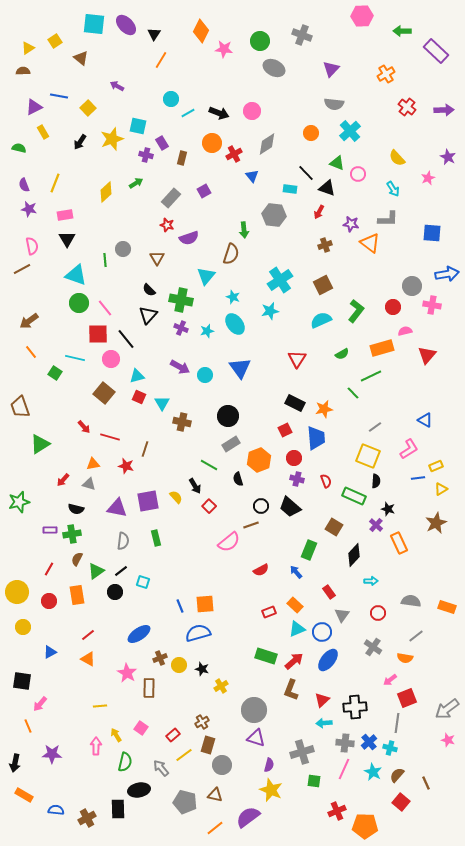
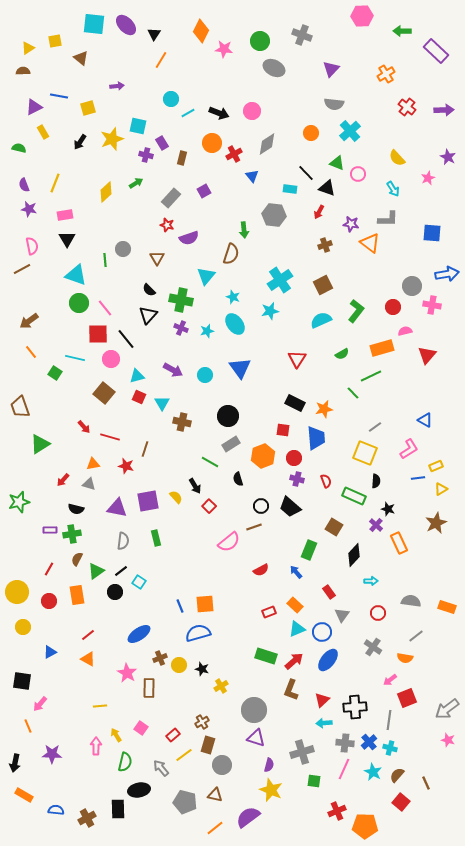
yellow square at (55, 41): rotated 24 degrees clockwise
purple arrow at (117, 86): rotated 144 degrees clockwise
yellow square at (88, 108): rotated 28 degrees clockwise
purple arrow at (180, 367): moved 7 px left, 3 px down
red square at (285, 430): moved 2 px left; rotated 32 degrees clockwise
yellow square at (368, 456): moved 3 px left, 3 px up
orange hexagon at (259, 460): moved 4 px right, 4 px up
green line at (209, 465): moved 1 px right, 3 px up
brown line at (251, 525): moved 3 px right, 2 px down
cyan square at (143, 582): moved 4 px left; rotated 16 degrees clockwise
gray line at (397, 723): moved 8 px left, 3 px up
